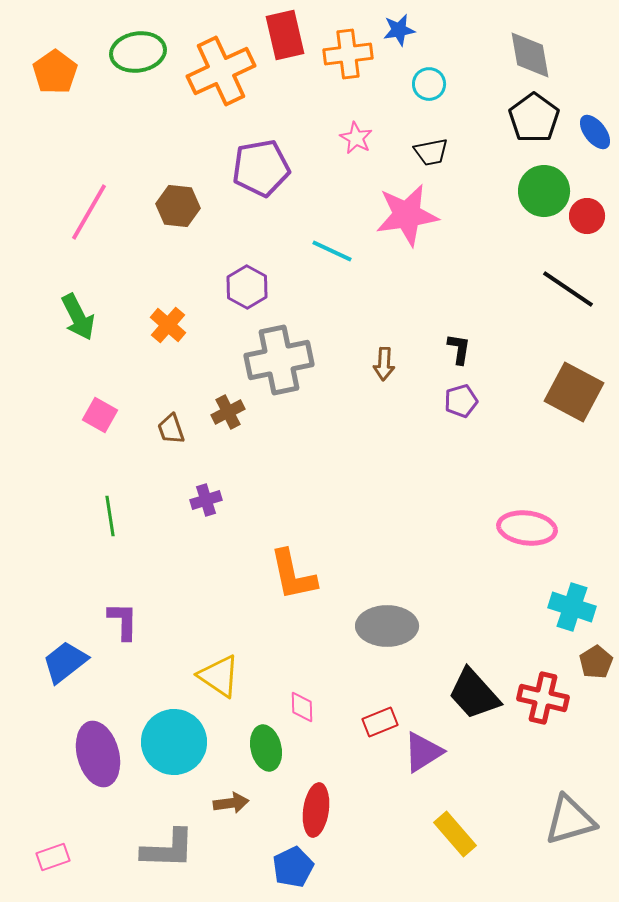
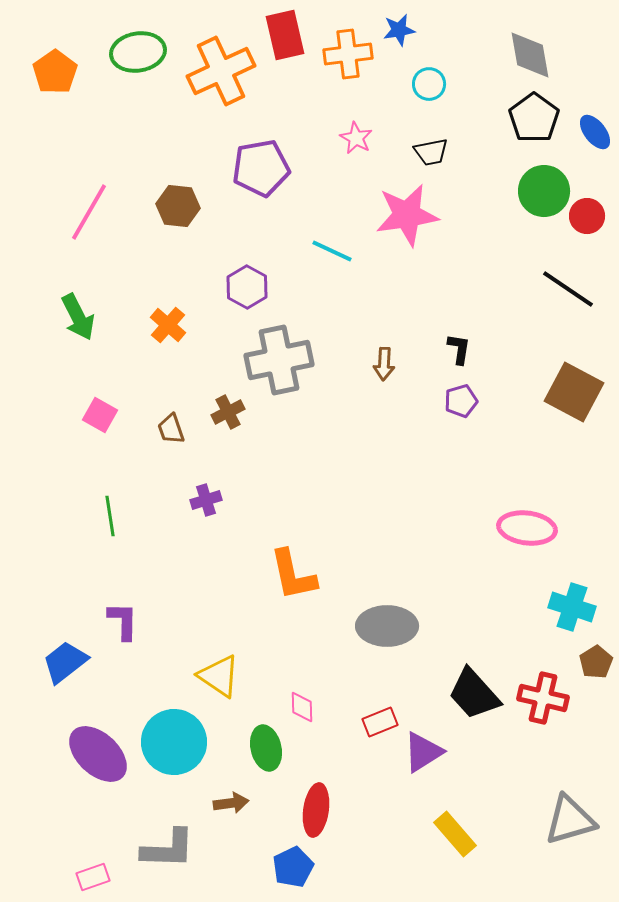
purple ellipse at (98, 754): rotated 32 degrees counterclockwise
pink rectangle at (53, 857): moved 40 px right, 20 px down
